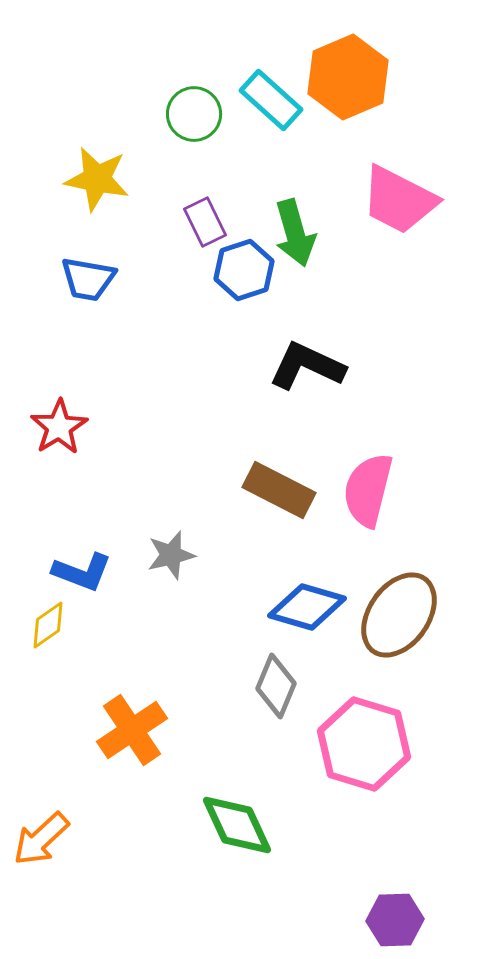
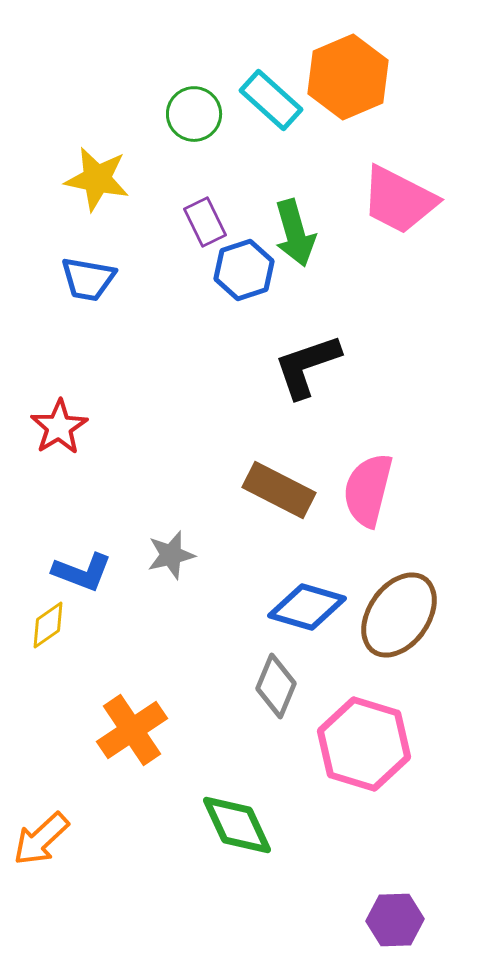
black L-shape: rotated 44 degrees counterclockwise
